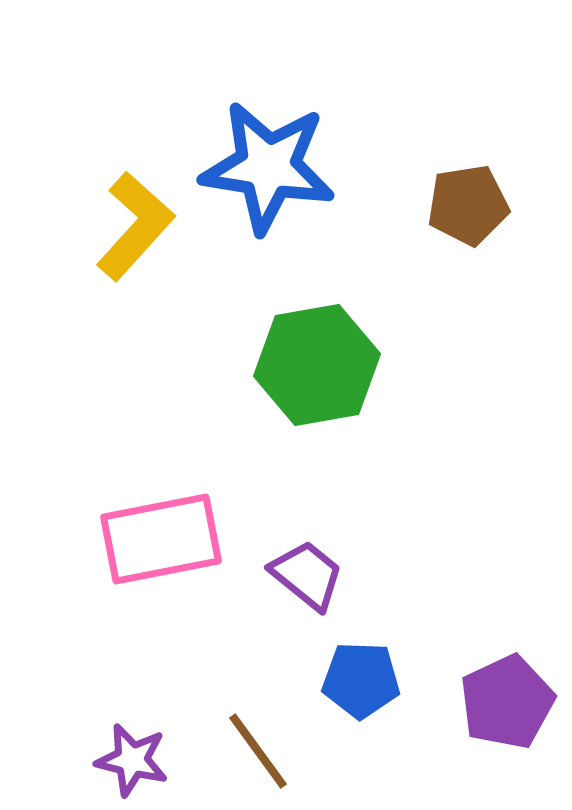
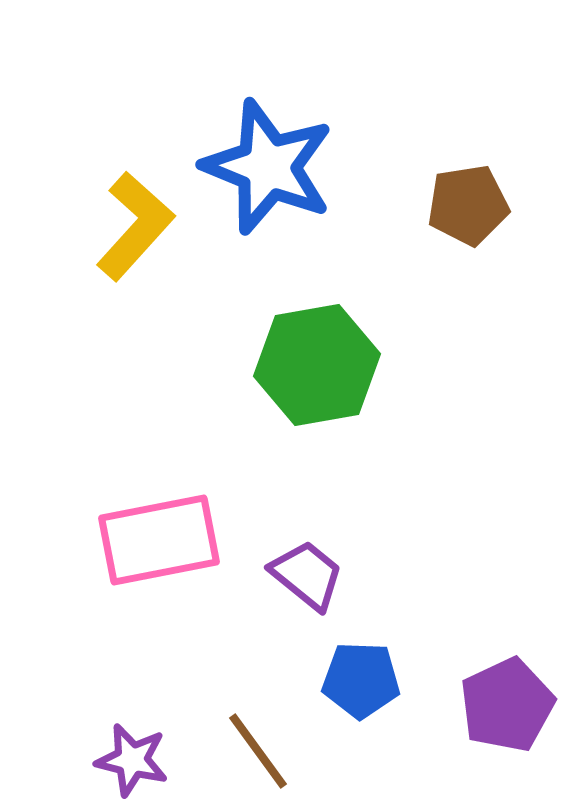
blue star: rotated 13 degrees clockwise
pink rectangle: moved 2 px left, 1 px down
purple pentagon: moved 3 px down
